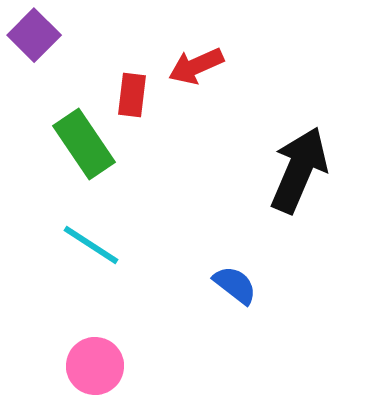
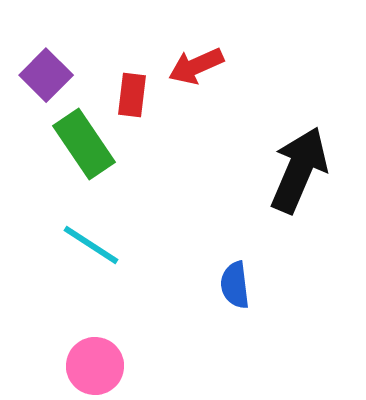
purple square: moved 12 px right, 40 px down
blue semicircle: rotated 135 degrees counterclockwise
